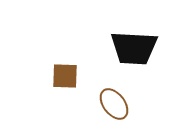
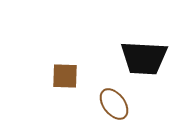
black trapezoid: moved 10 px right, 10 px down
